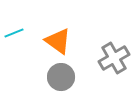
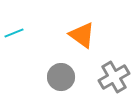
orange triangle: moved 24 px right, 6 px up
gray cross: moved 19 px down
